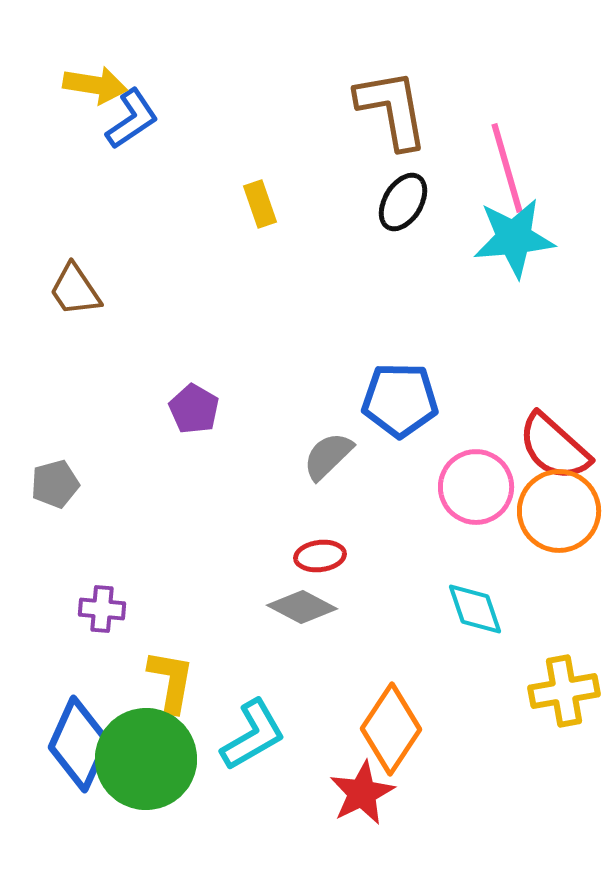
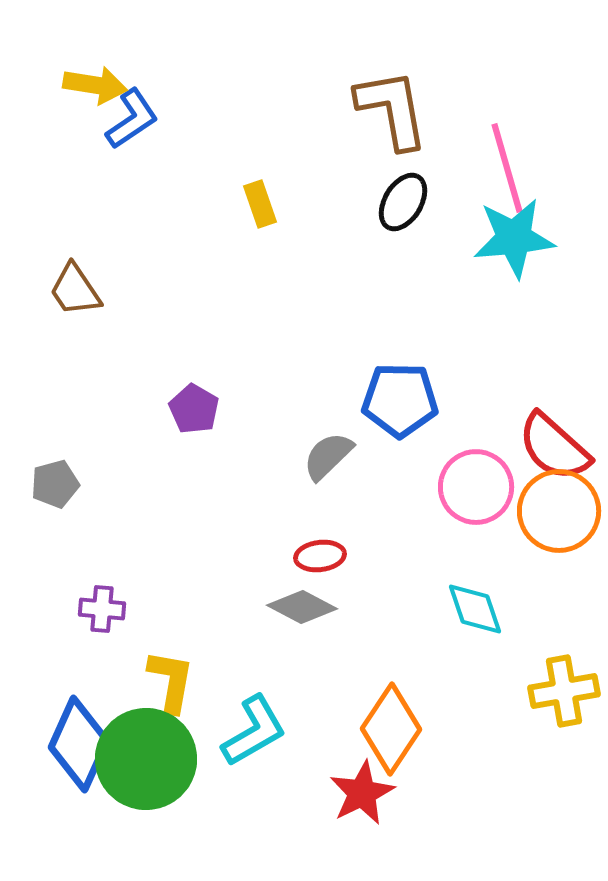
cyan L-shape: moved 1 px right, 4 px up
